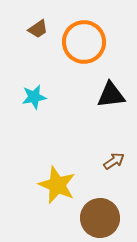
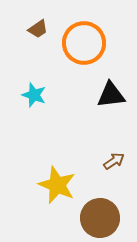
orange circle: moved 1 px down
cyan star: moved 2 px up; rotated 30 degrees clockwise
